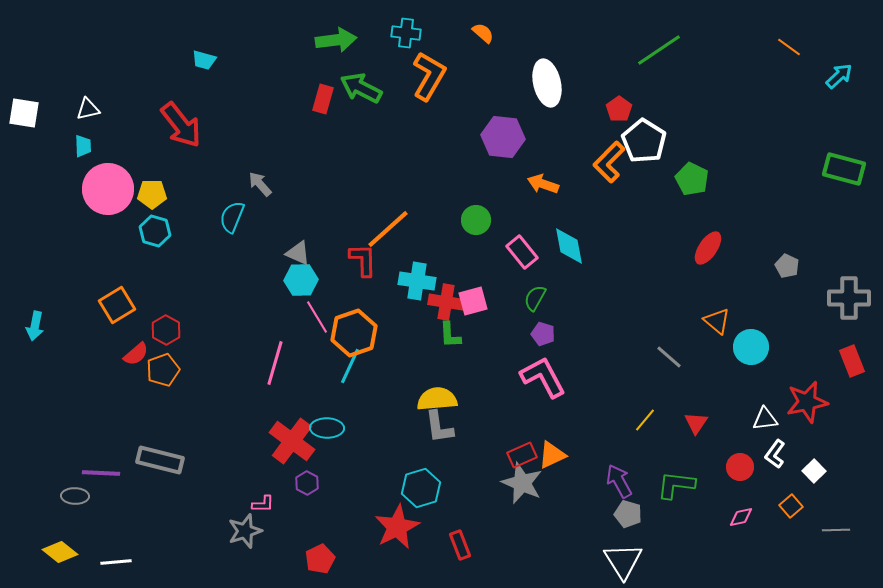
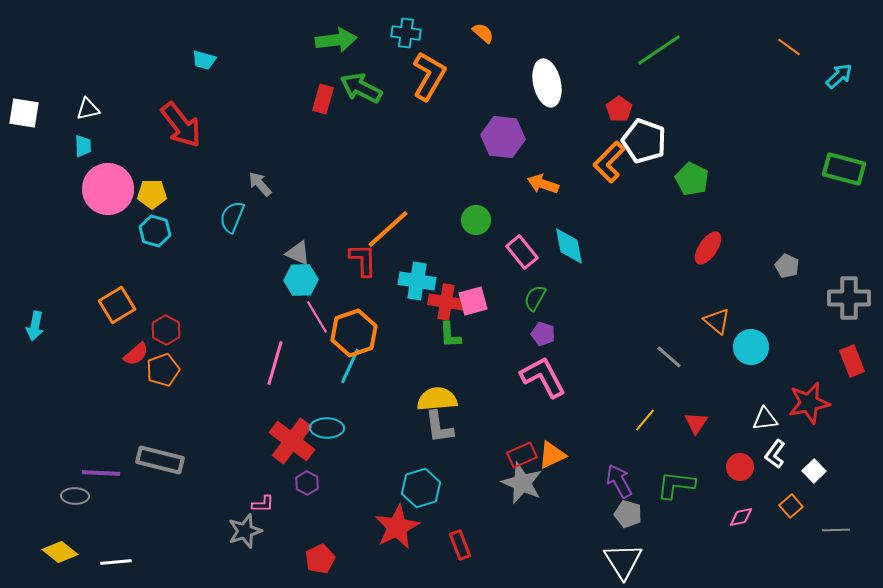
white pentagon at (644, 141): rotated 12 degrees counterclockwise
red star at (807, 402): moved 2 px right, 1 px down
